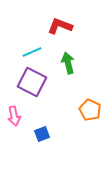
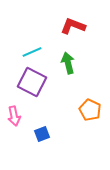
red L-shape: moved 13 px right
